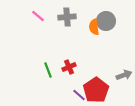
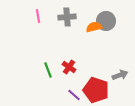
pink line: rotated 40 degrees clockwise
orange semicircle: rotated 84 degrees clockwise
red cross: rotated 32 degrees counterclockwise
gray arrow: moved 4 px left
red pentagon: rotated 20 degrees counterclockwise
purple line: moved 5 px left
